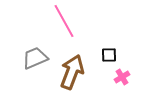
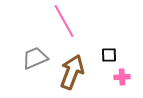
pink cross: rotated 28 degrees clockwise
